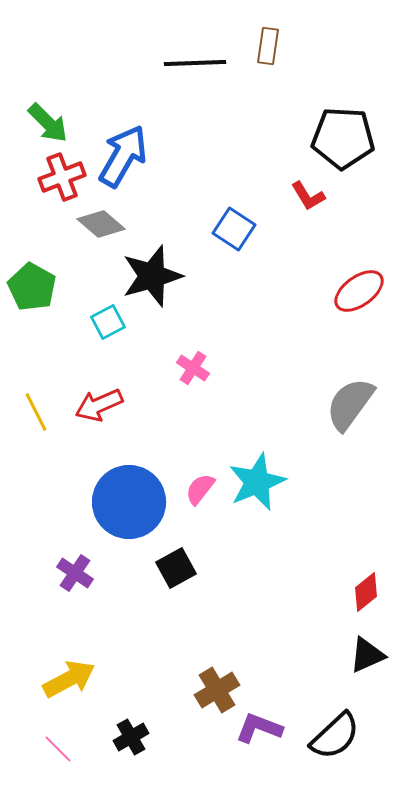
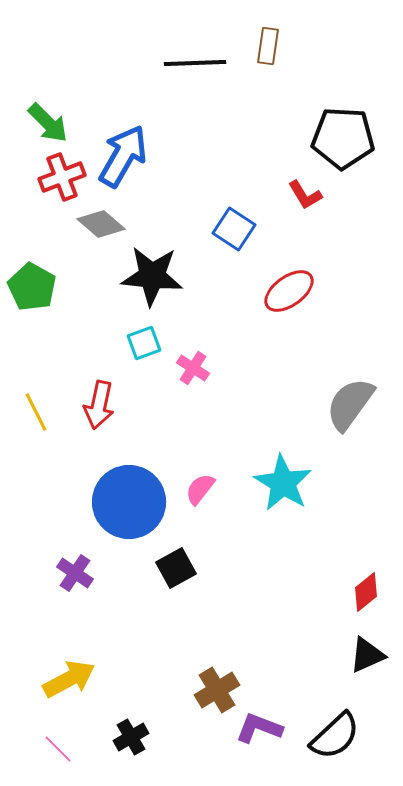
red L-shape: moved 3 px left, 1 px up
black star: rotated 22 degrees clockwise
red ellipse: moved 70 px left
cyan square: moved 36 px right, 21 px down; rotated 8 degrees clockwise
red arrow: rotated 54 degrees counterclockwise
cyan star: moved 26 px right, 1 px down; rotated 18 degrees counterclockwise
